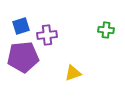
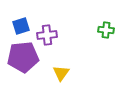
yellow triangle: moved 12 px left; rotated 36 degrees counterclockwise
